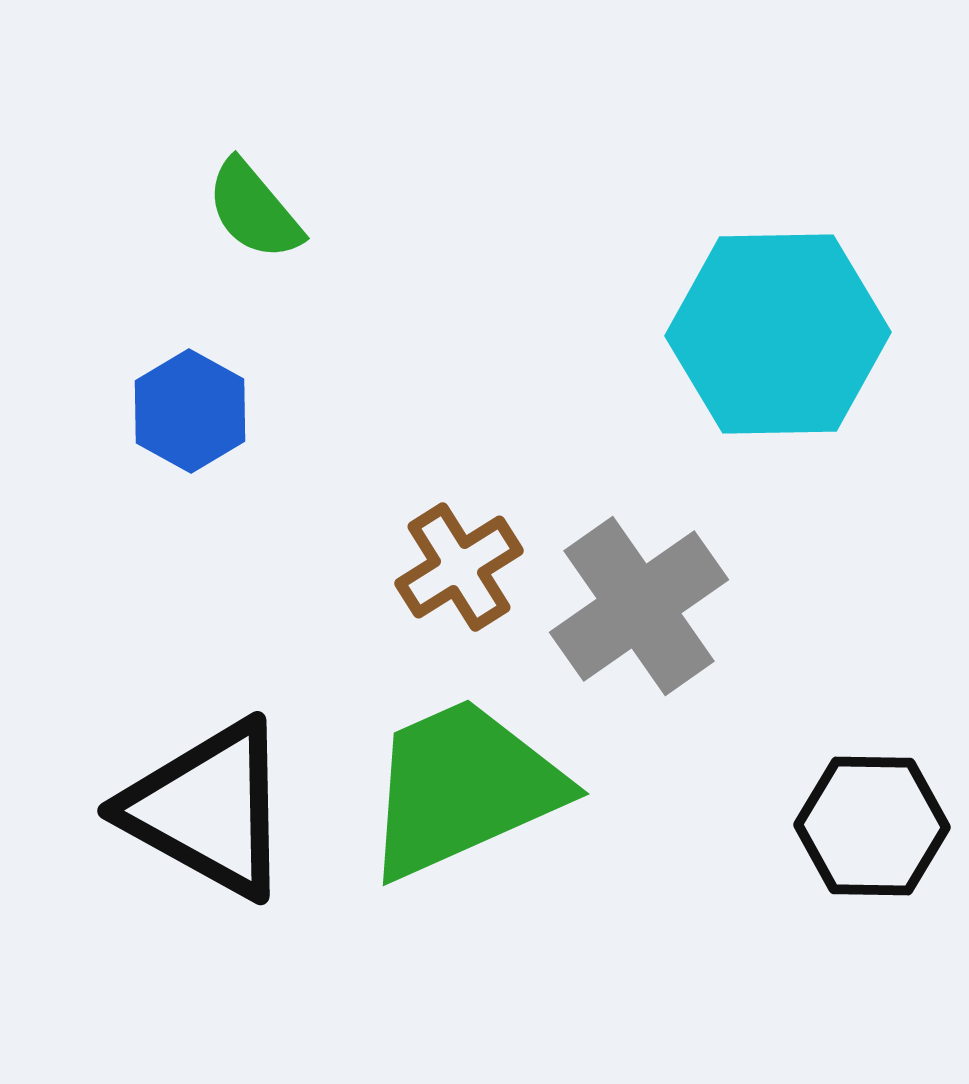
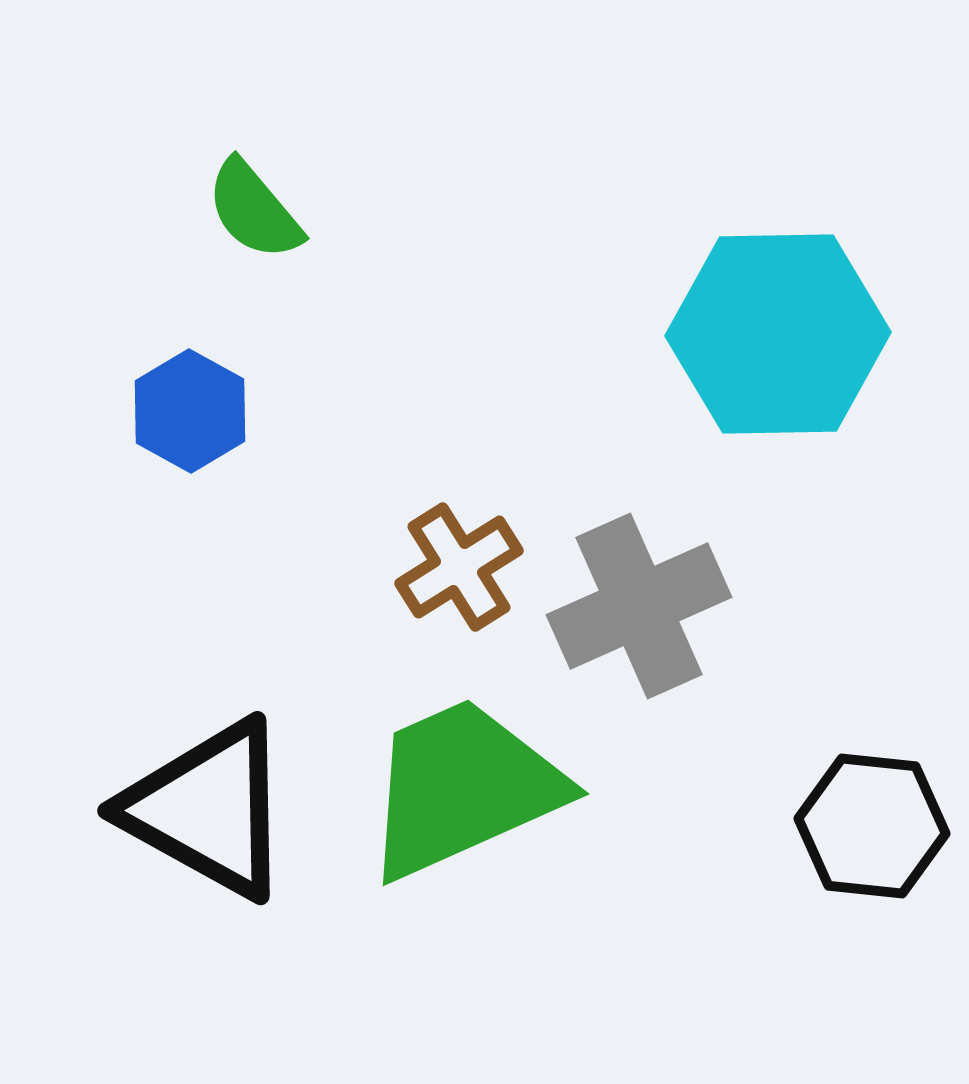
gray cross: rotated 11 degrees clockwise
black hexagon: rotated 5 degrees clockwise
